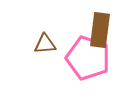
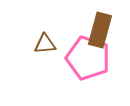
brown rectangle: rotated 8 degrees clockwise
